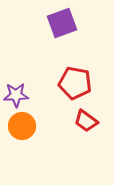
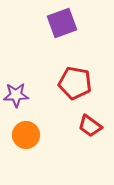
red trapezoid: moved 4 px right, 5 px down
orange circle: moved 4 px right, 9 px down
